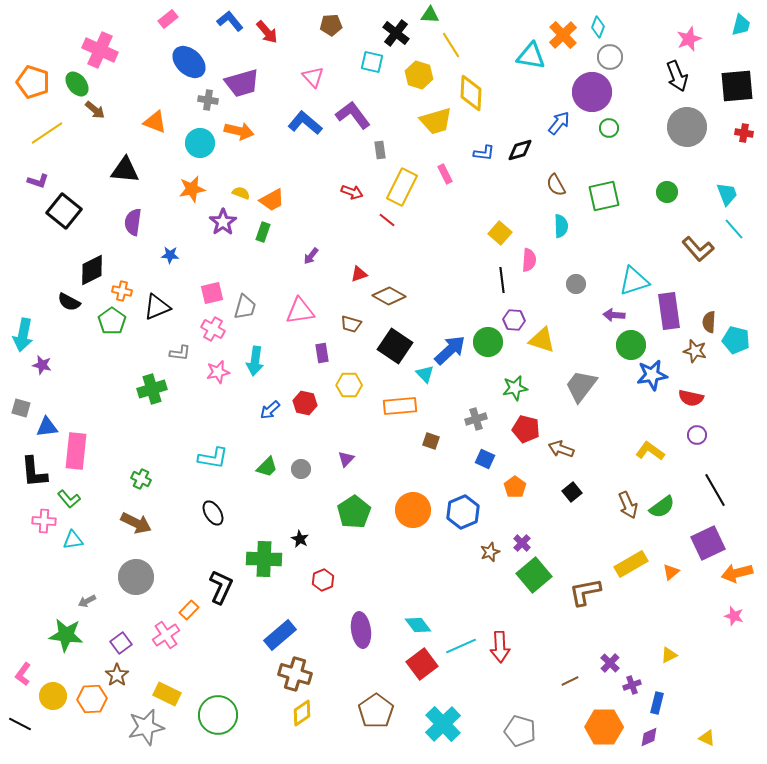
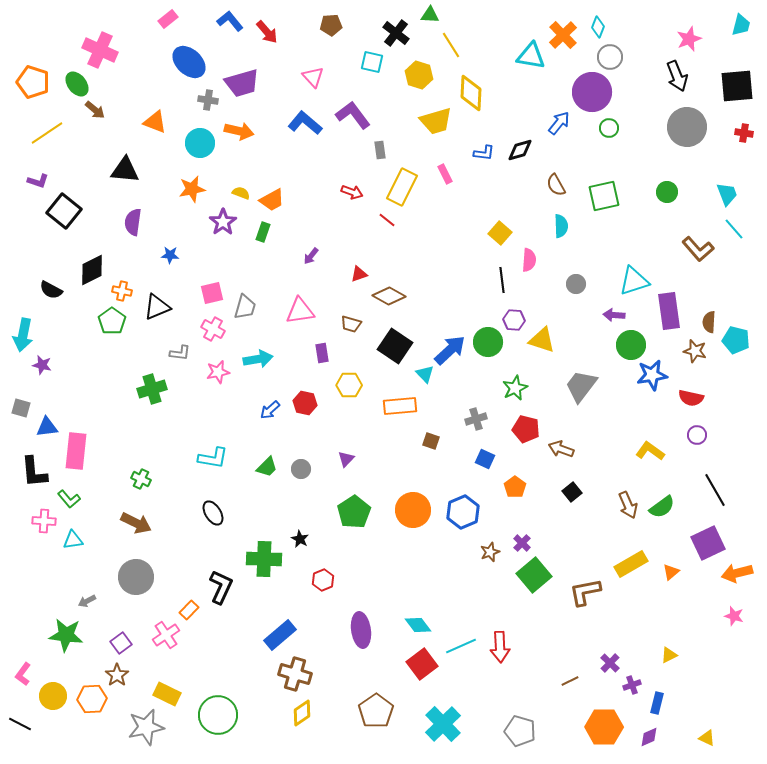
black semicircle at (69, 302): moved 18 px left, 12 px up
cyan arrow at (255, 361): moved 3 px right, 2 px up; rotated 108 degrees counterclockwise
green star at (515, 388): rotated 15 degrees counterclockwise
